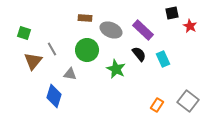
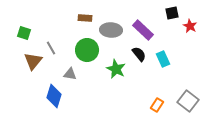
gray ellipse: rotated 20 degrees counterclockwise
gray line: moved 1 px left, 1 px up
